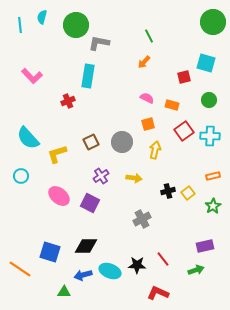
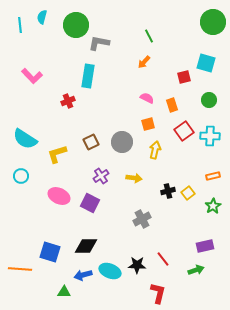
orange rectangle at (172, 105): rotated 56 degrees clockwise
cyan semicircle at (28, 138): moved 3 px left, 1 px down; rotated 15 degrees counterclockwise
pink ellipse at (59, 196): rotated 15 degrees counterclockwise
orange line at (20, 269): rotated 30 degrees counterclockwise
red L-shape at (158, 293): rotated 80 degrees clockwise
